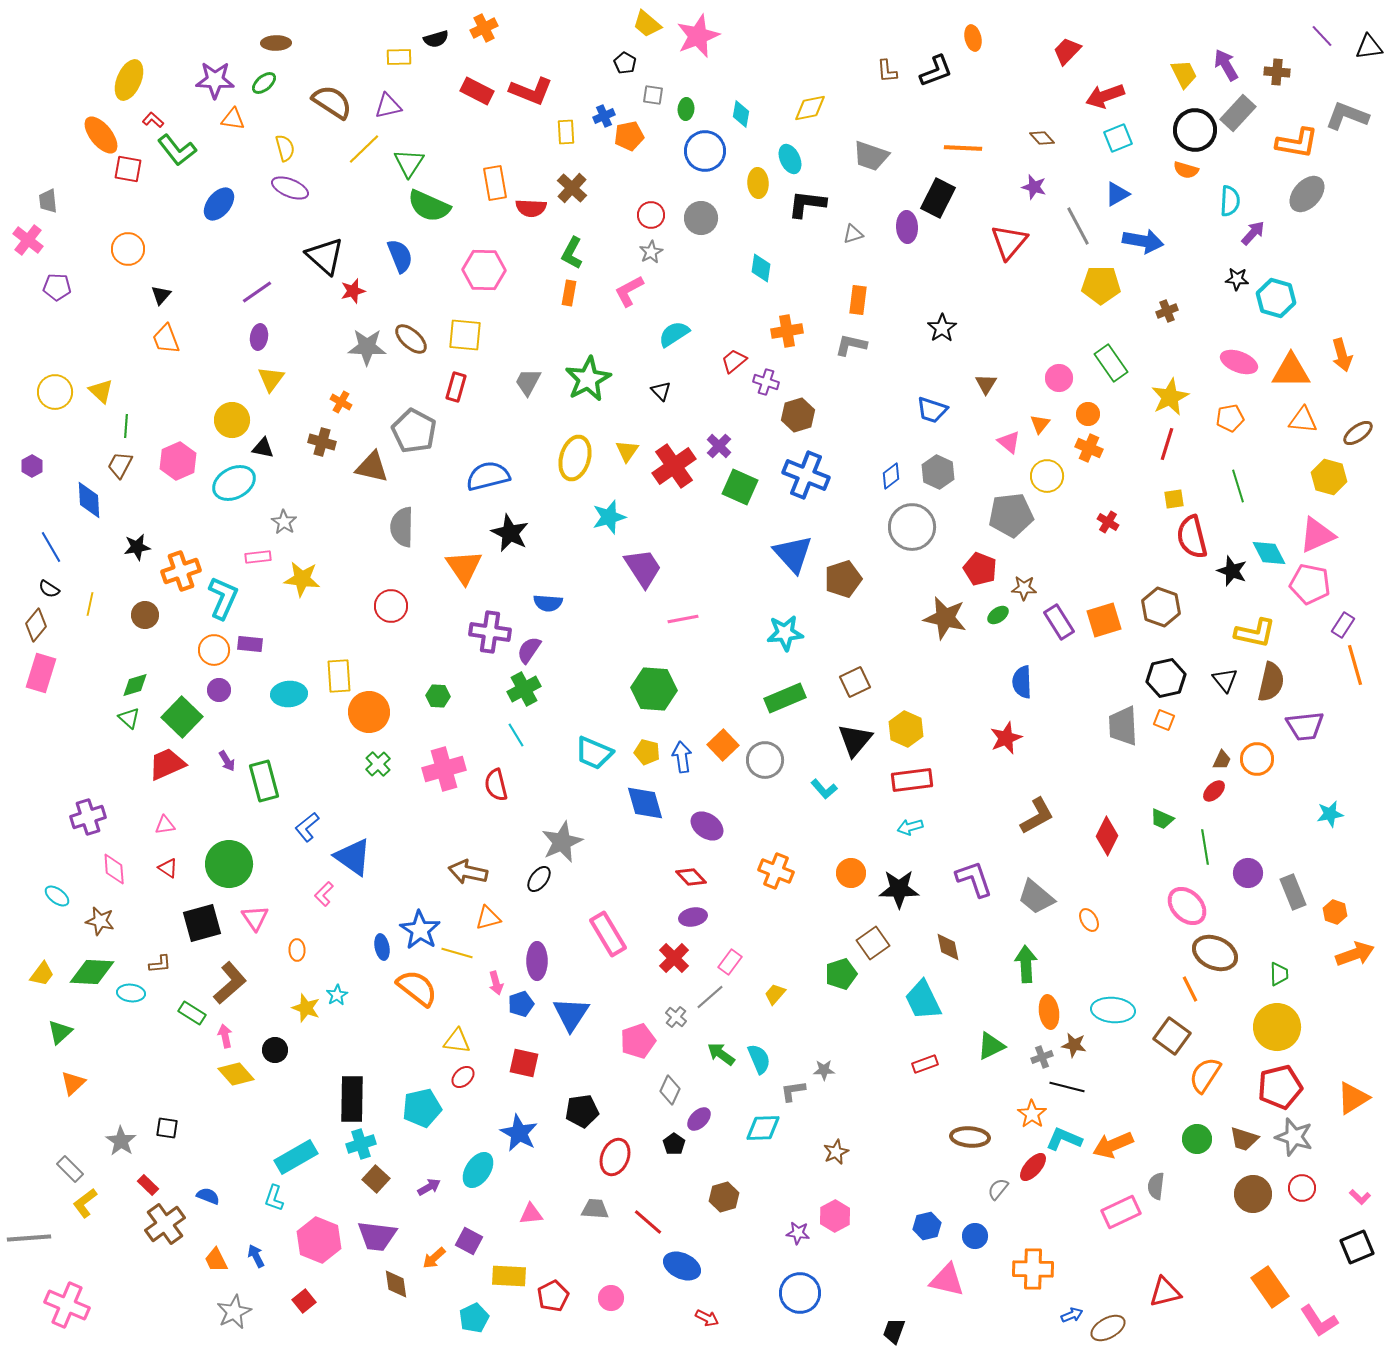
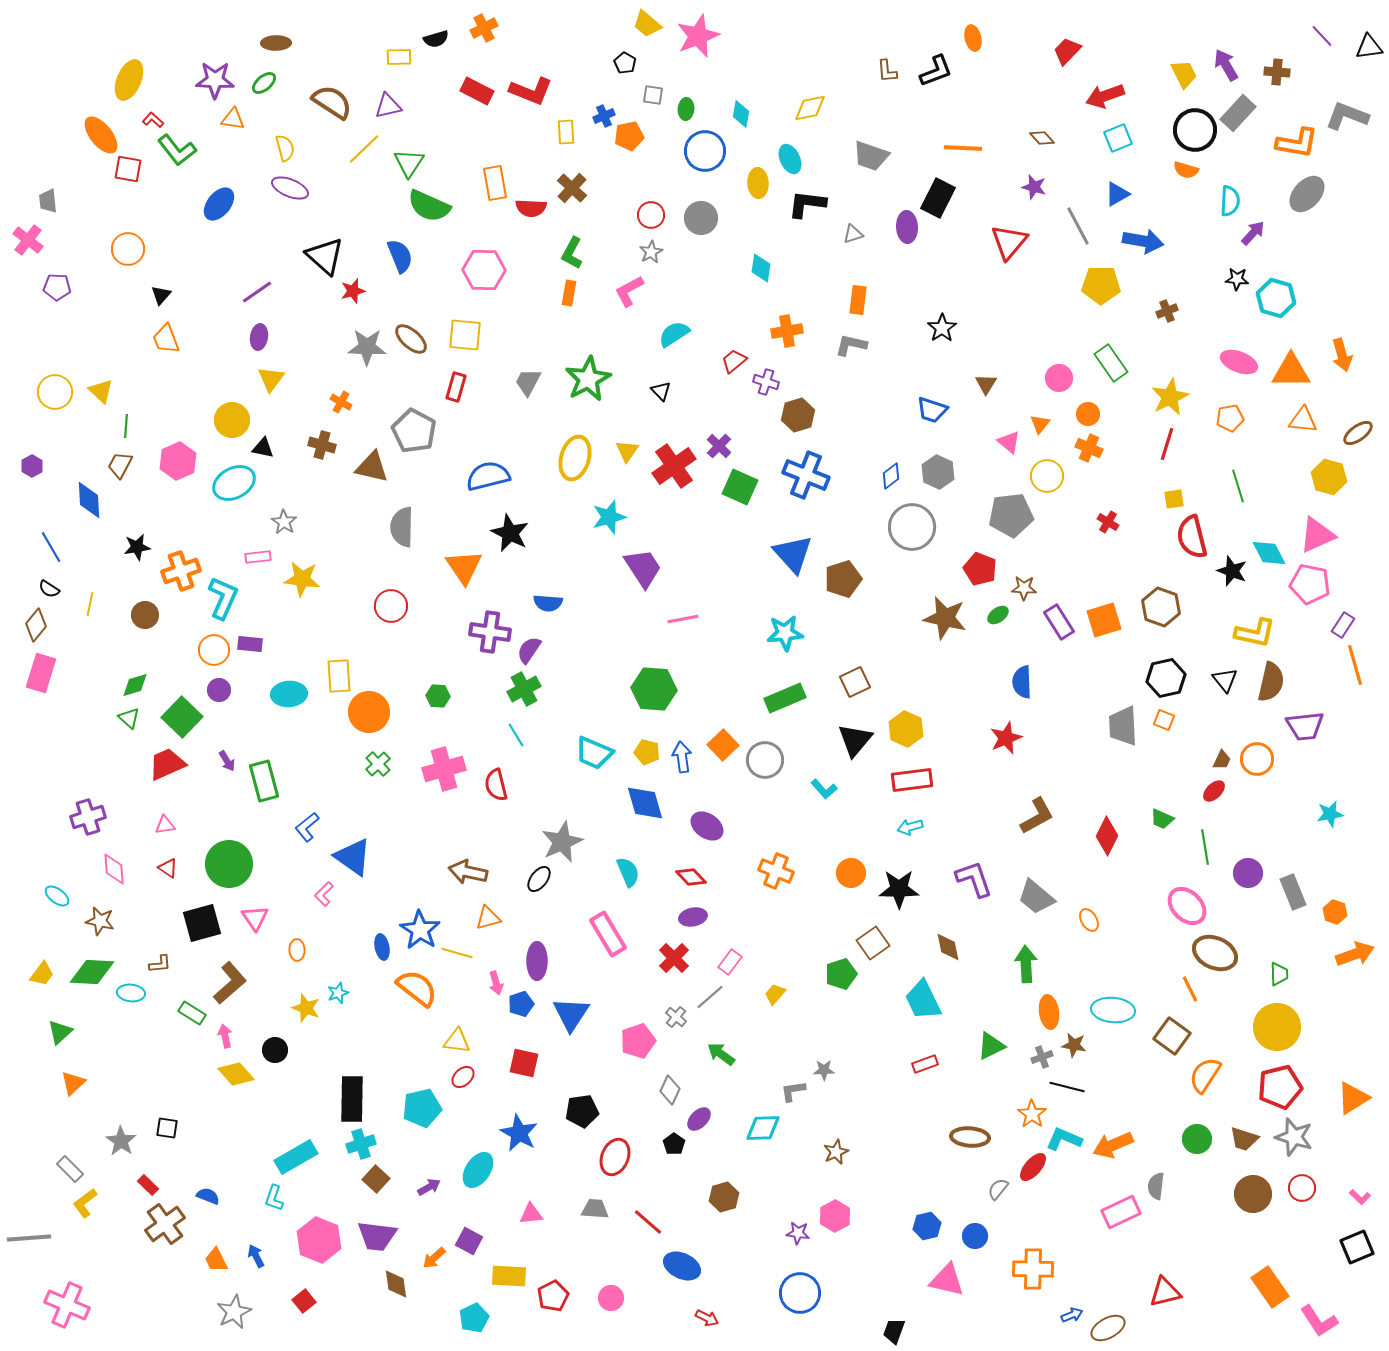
brown cross at (322, 442): moved 3 px down
cyan star at (337, 995): moved 1 px right, 2 px up; rotated 10 degrees clockwise
cyan semicircle at (759, 1059): moved 131 px left, 187 px up
